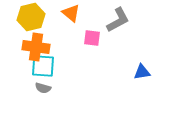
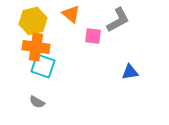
orange triangle: moved 1 px down
yellow hexagon: moved 2 px right, 4 px down
pink square: moved 1 px right, 2 px up
cyan square: rotated 15 degrees clockwise
blue triangle: moved 12 px left
gray semicircle: moved 6 px left, 14 px down; rotated 14 degrees clockwise
